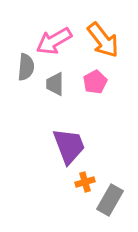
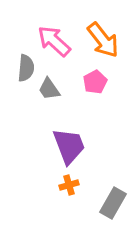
pink arrow: rotated 72 degrees clockwise
gray semicircle: moved 1 px down
gray trapezoid: moved 6 px left, 5 px down; rotated 35 degrees counterclockwise
orange cross: moved 16 px left, 3 px down
gray rectangle: moved 3 px right, 3 px down
